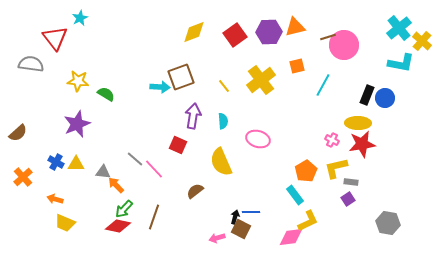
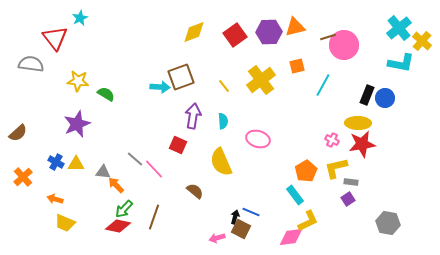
brown semicircle at (195, 191): rotated 78 degrees clockwise
blue line at (251, 212): rotated 24 degrees clockwise
